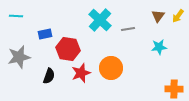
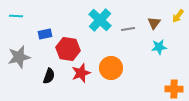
brown triangle: moved 4 px left, 7 px down
